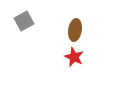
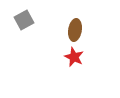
gray square: moved 1 px up
